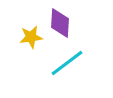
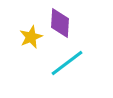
yellow star: rotated 15 degrees counterclockwise
